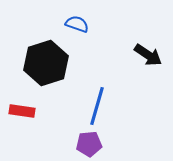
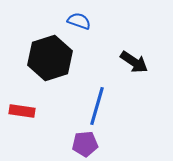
blue semicircle: moved 2 px right, 3 px up
black arrow: moved 14 px left, 7 px down
black hexagon: moved 4 px right, 5 px up
purple pentagon: moved 4 px left
